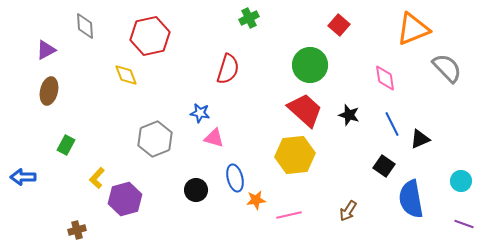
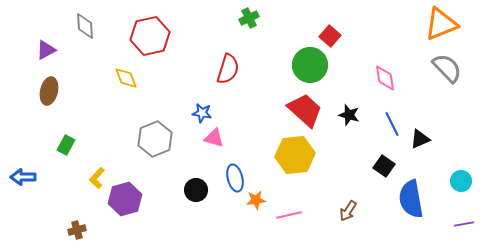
red square: moved 9 px left, 11 px down
orange triangle: moved 28 px right, 5 px up
yellow diamond: moved 3 px down
blue star: moved 2 px right
purple line: rotated 30 degrees counterclockwise
